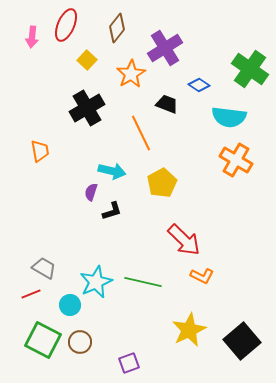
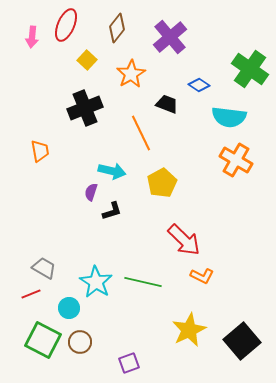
purple cross: moved 5 px right, 11 px up; rotated 8 degrees counterclockwise
black cross: moved 2 px left; rotated 8 degrees clockwise
cyan star: rotated 16 degrees counterclockwise
cyan circle: moved 1 px left, 3 px down
